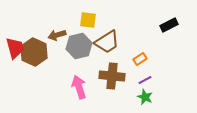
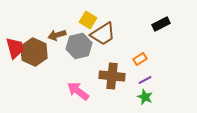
yellow square: rotated 24 degrees clockwise
black rectangle: moved 8 px left, 1 px up
brown trapezoid: moved 4 px left, 8 px up
pink arrow: moved 1 px left, 4 px down; rotated 35 degrees counterclockwise
